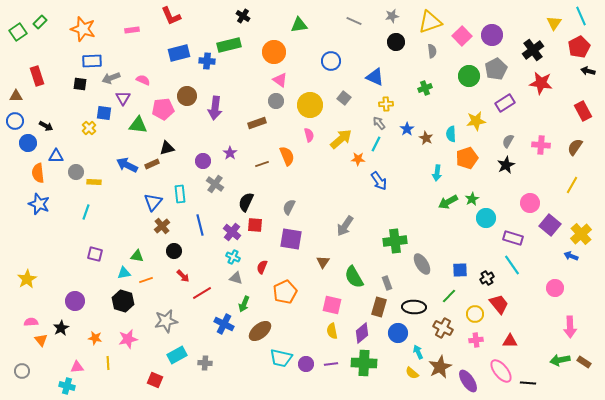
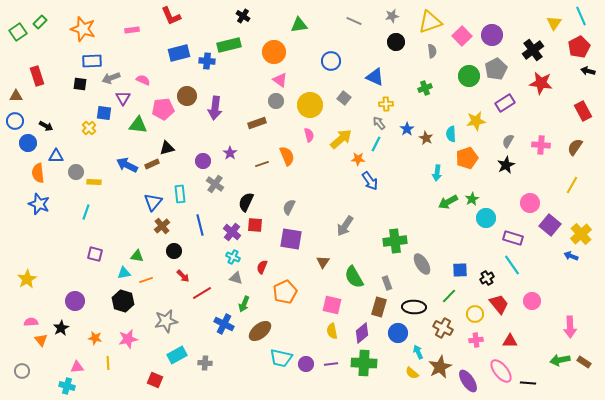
blue arrow at (379, 181): moved 9 px left
pink circle at (555, 288): moved 23 px left, 13 px down
